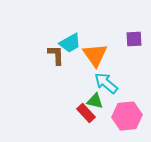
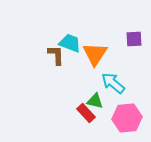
cyan trapezoid: rotated 130 degrees counterclockwise
orange triangle: moved 1 px up; rotated 8 degrees clockwise
cyan arrow: moved 7 px right
pink hexagon: moved 2 px down
